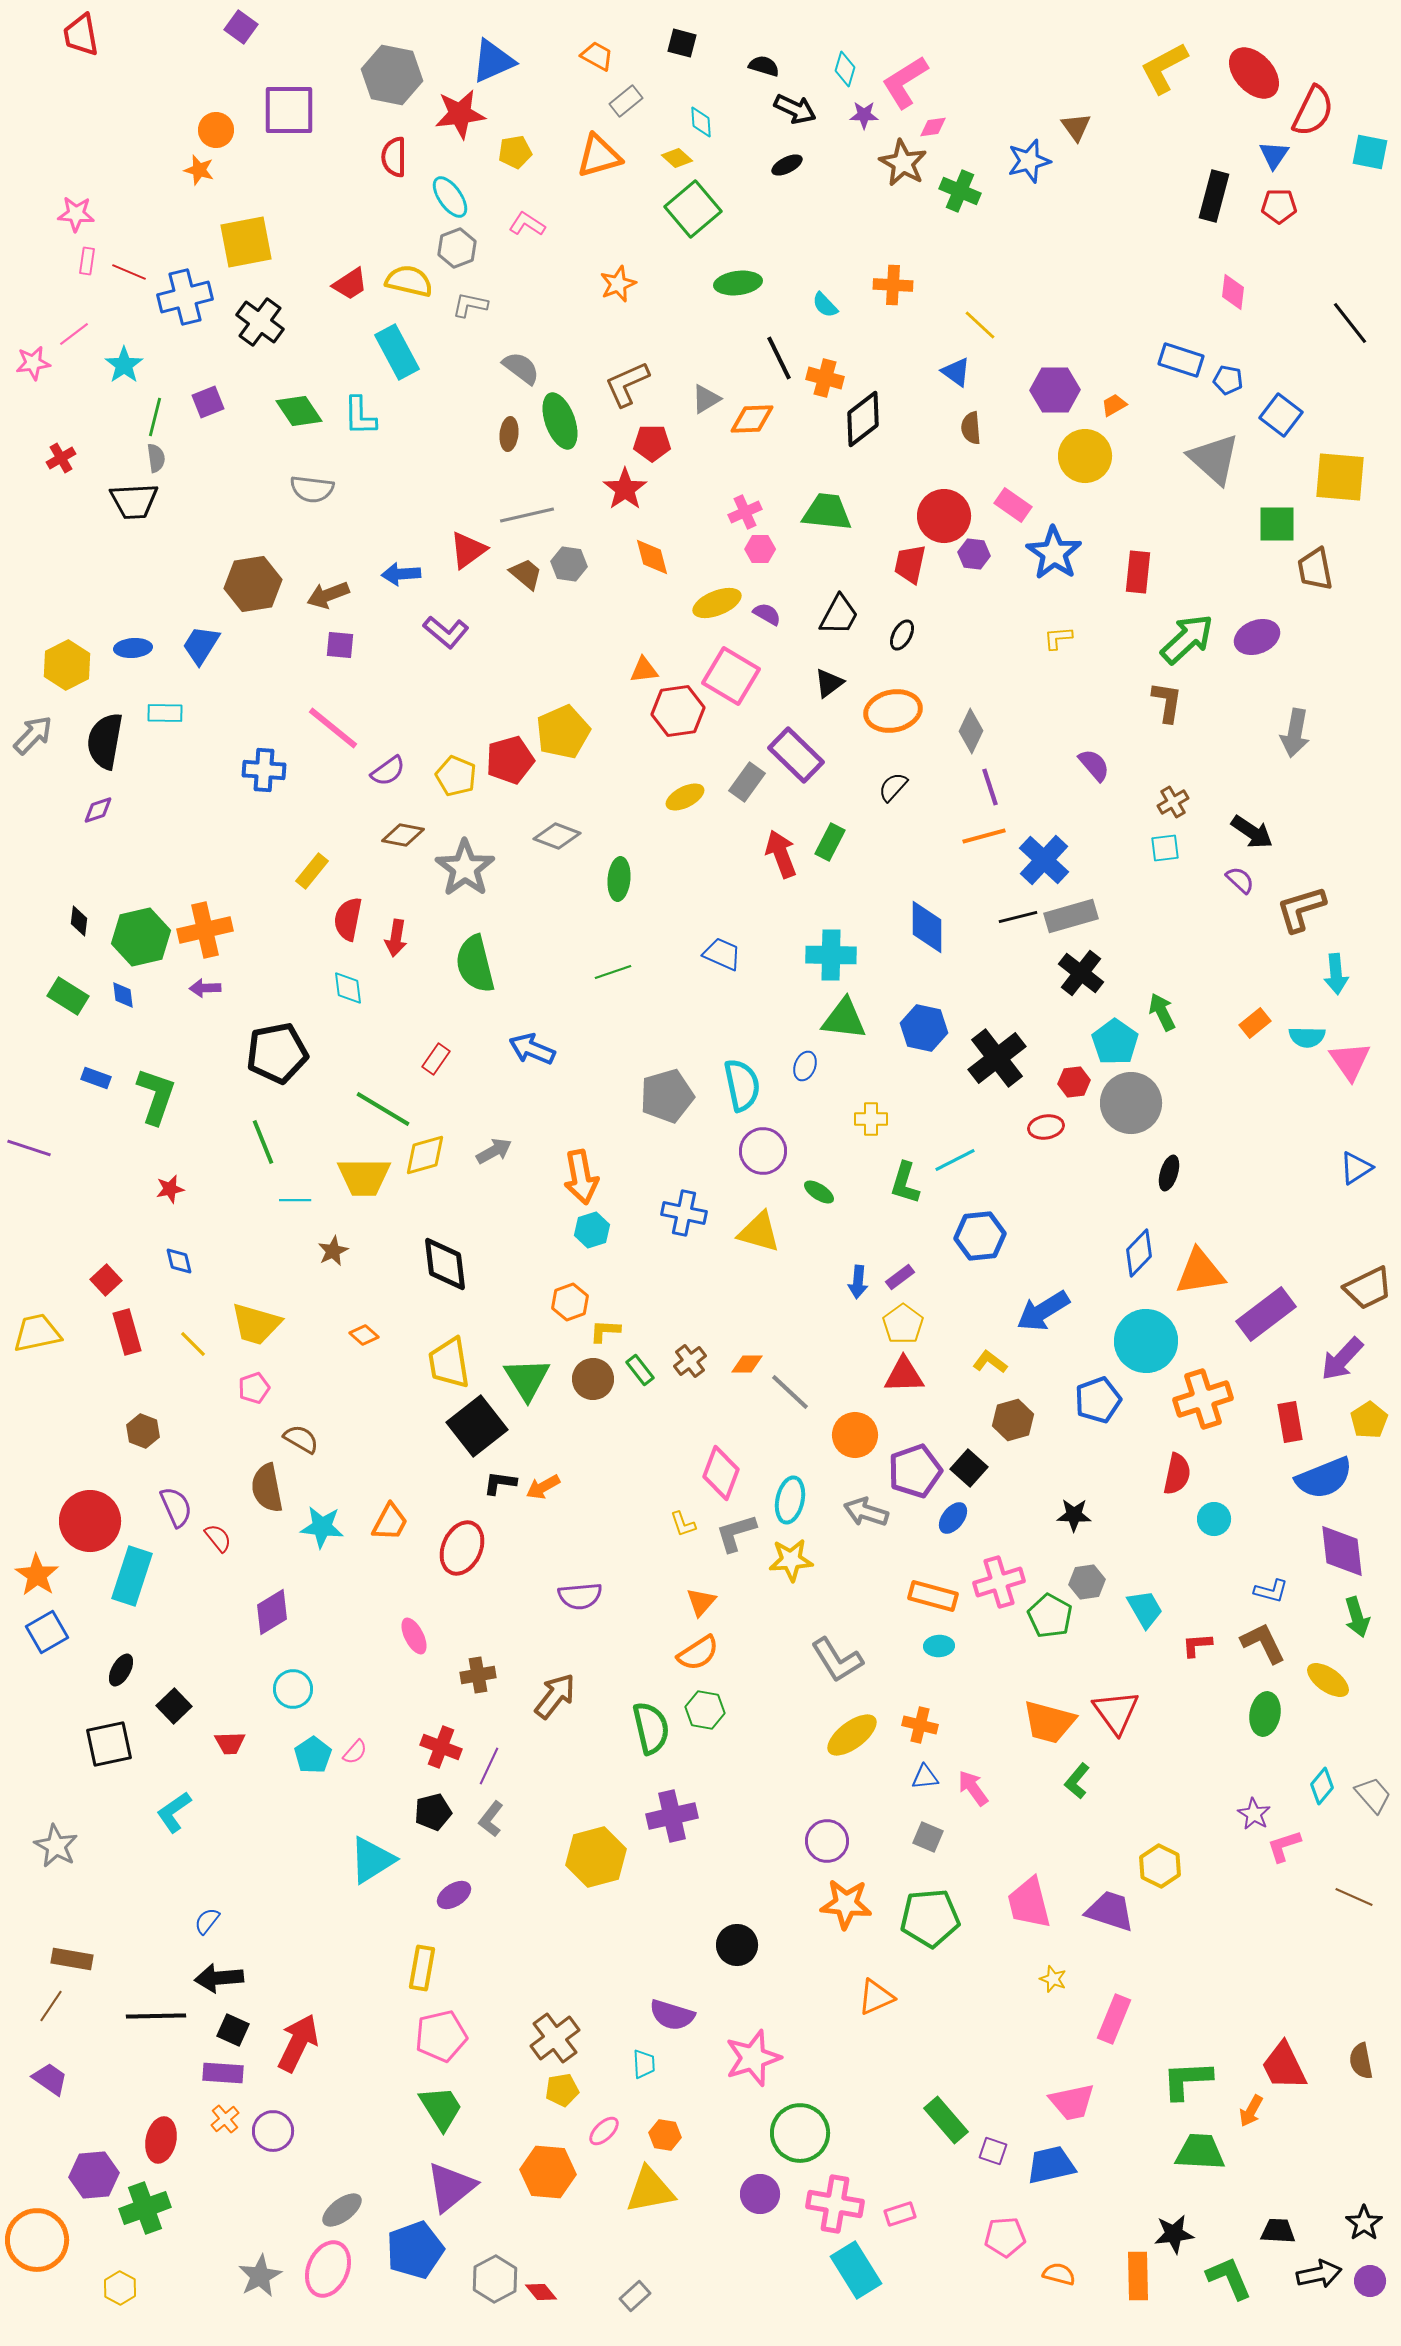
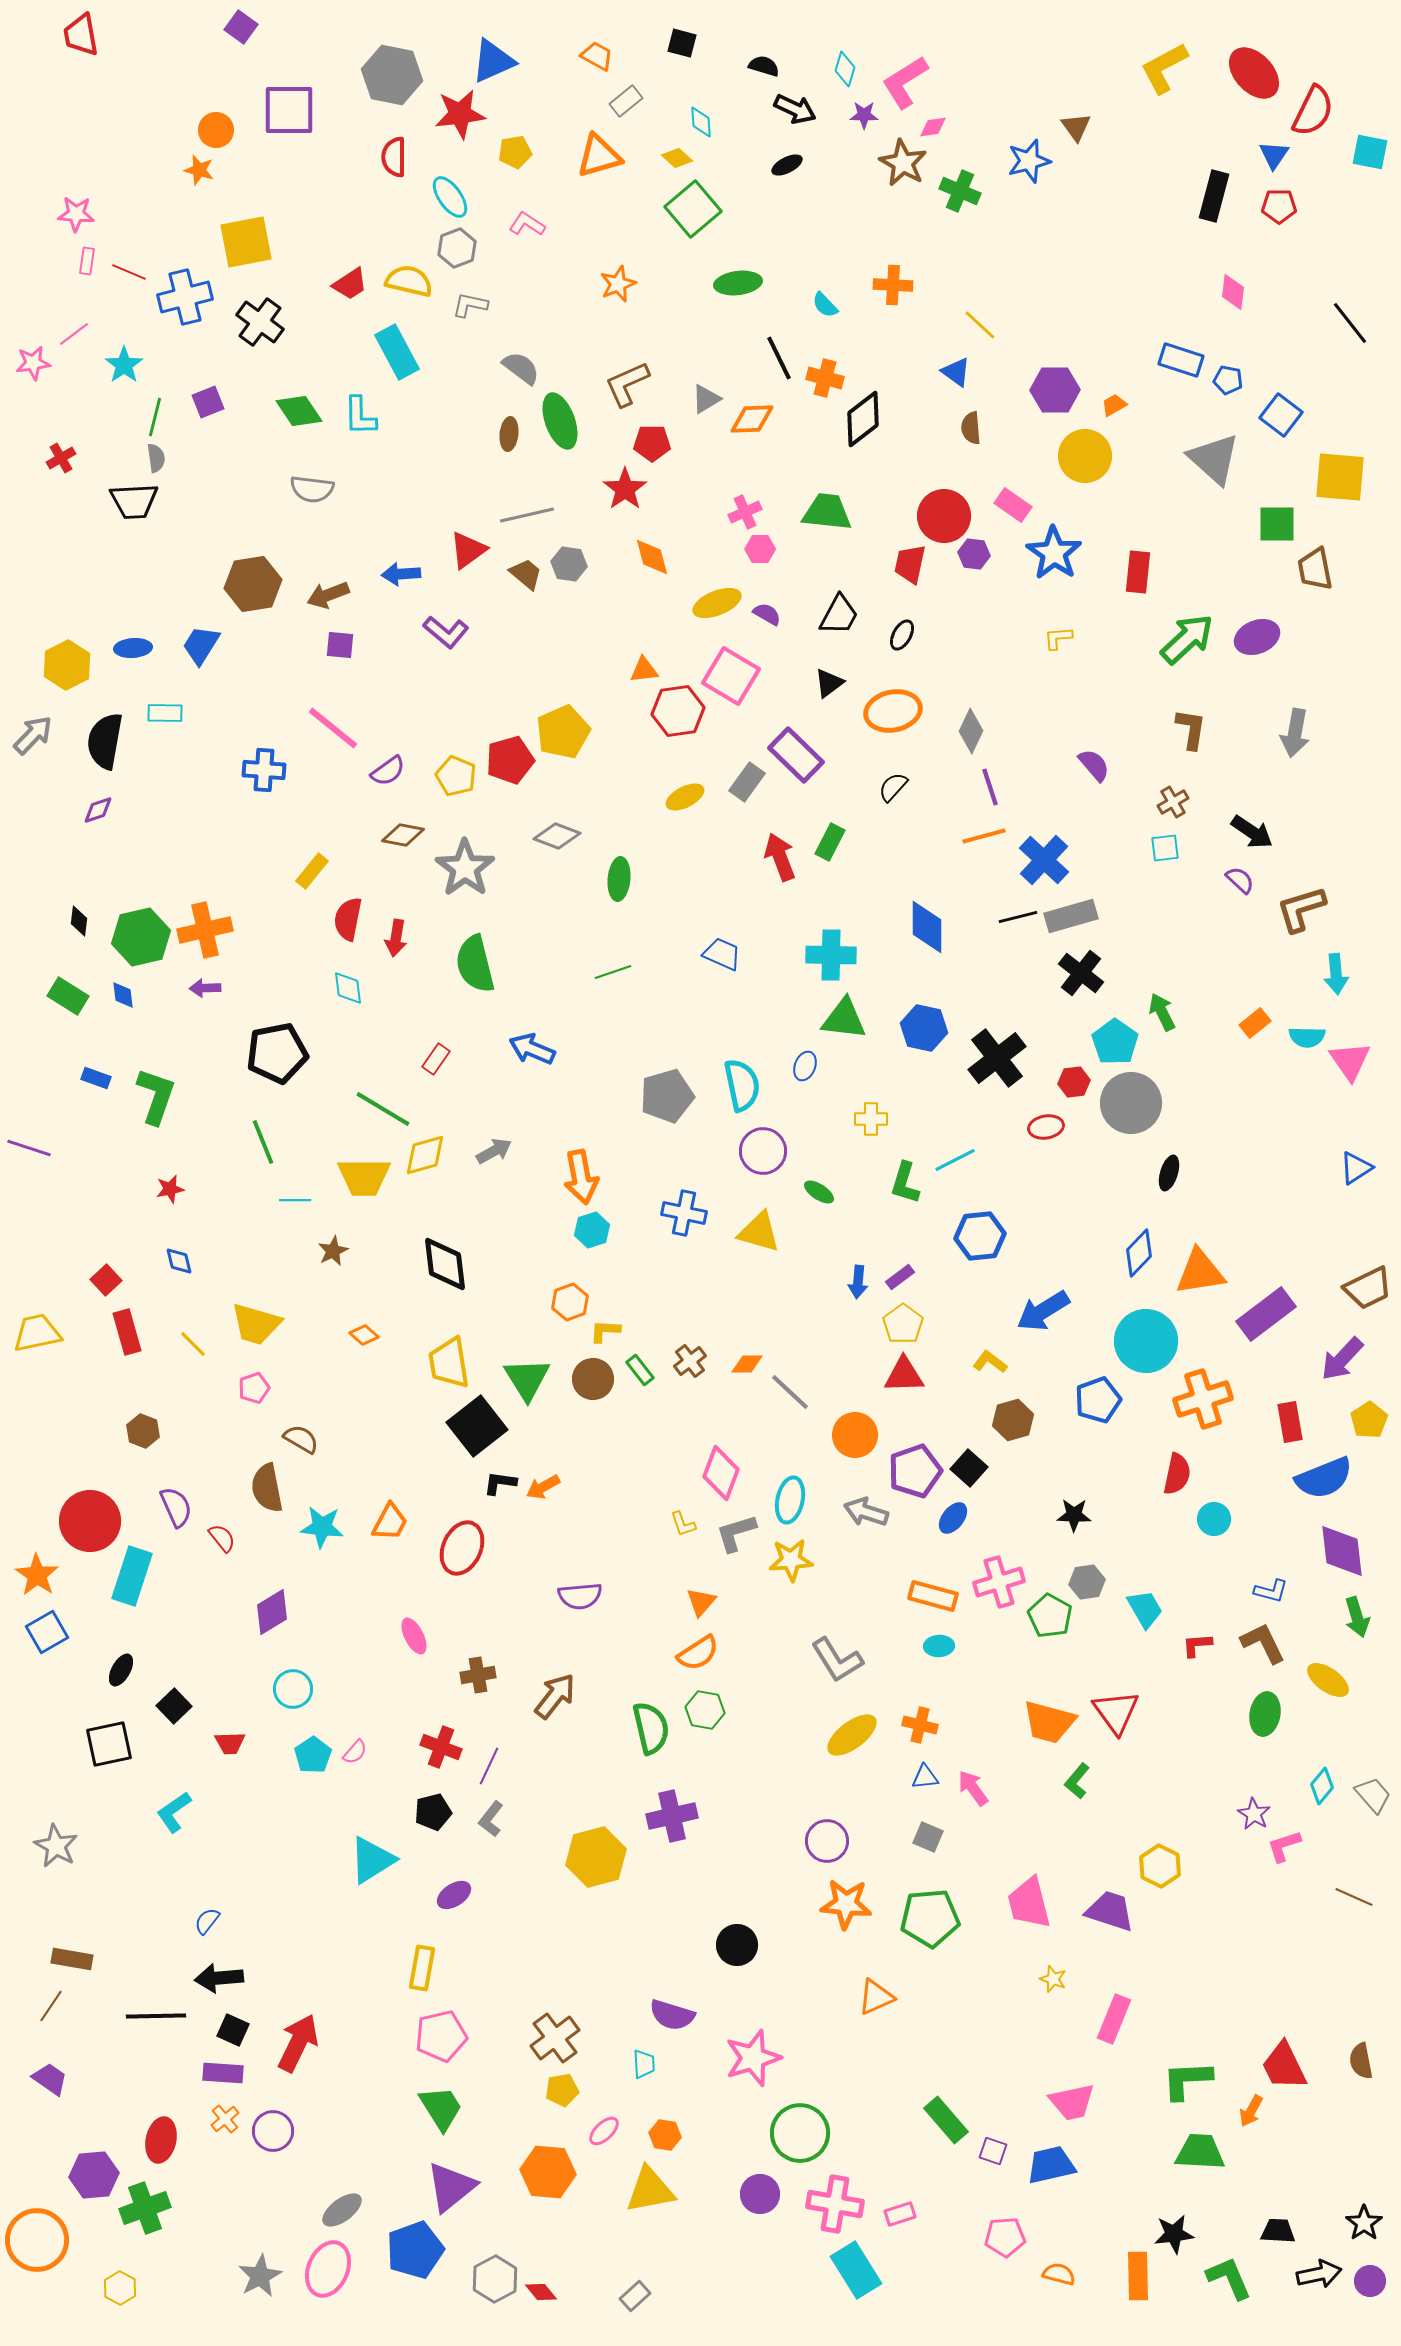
brown L-shape at (1167, 702): moved 24 px right, 27 px down
red arrow at (781, 854): moved 1 px left, 3 px down
red semicircle at (218, 1538): moved 4 px right
